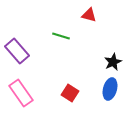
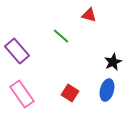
green line: rotated 24 degrees clockwise
blue ellipse: moved 3 px left, 1 px down
pink rectangle: moved 1 px right, 1 px down
